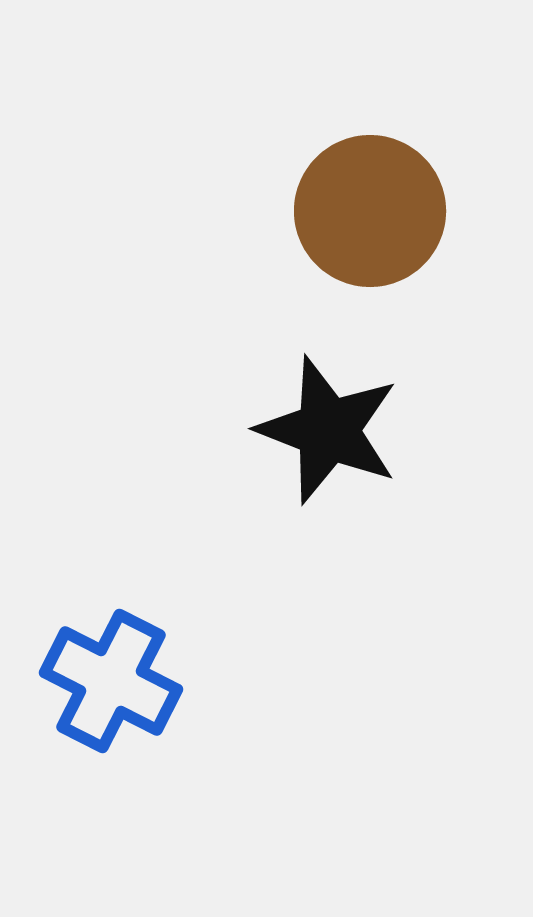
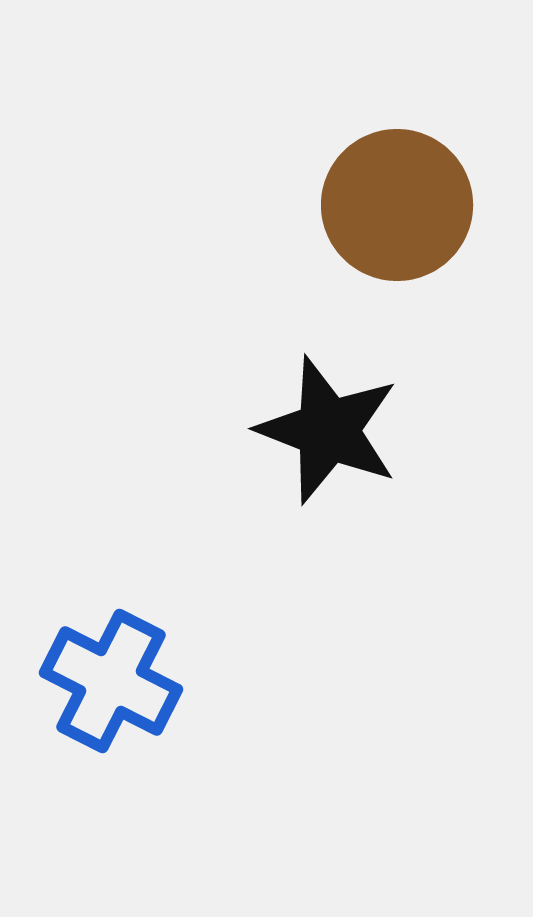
brown circle: moved 27 px right, 6 px up
